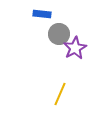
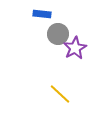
gray circle: moved 1 px left
yellow line: rotated 70 degrees counterclockwise
